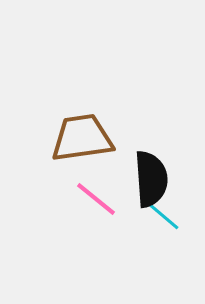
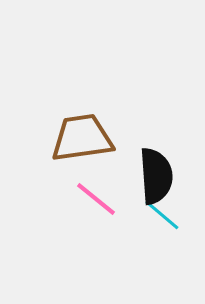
black semicircle: moved 5 px right, 3 px up
